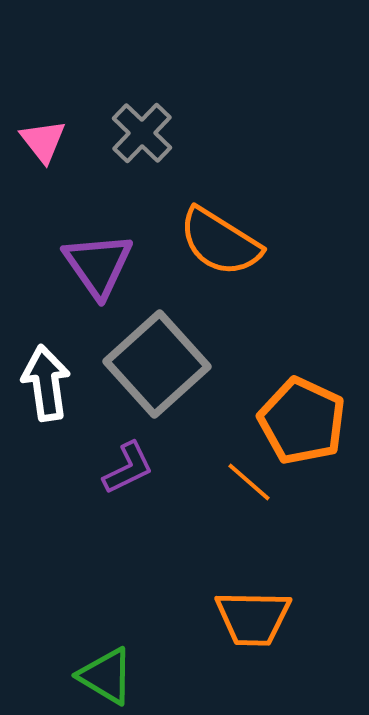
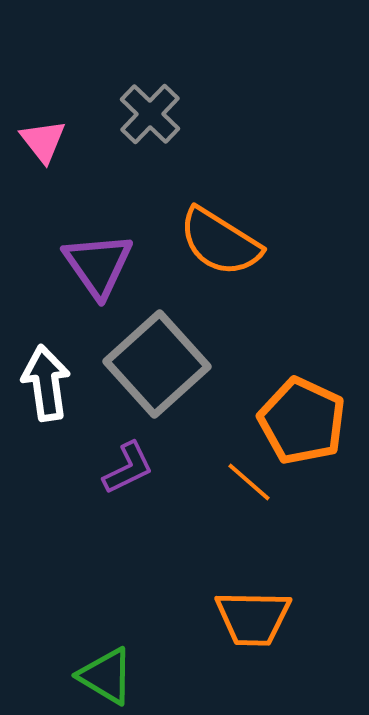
gray cross: moved 8 px right, 19 px up
